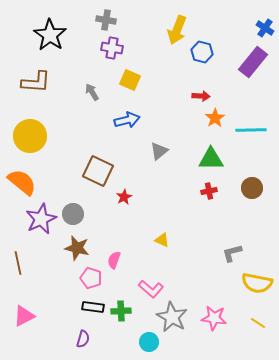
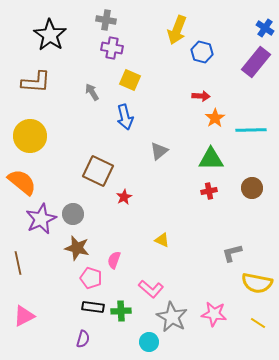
purple rectangle: moved 3 px right
blue arrow: moved 2 px left, 3 px up; rotated 90 degrees clockwise
pink star: moved 4 px up
